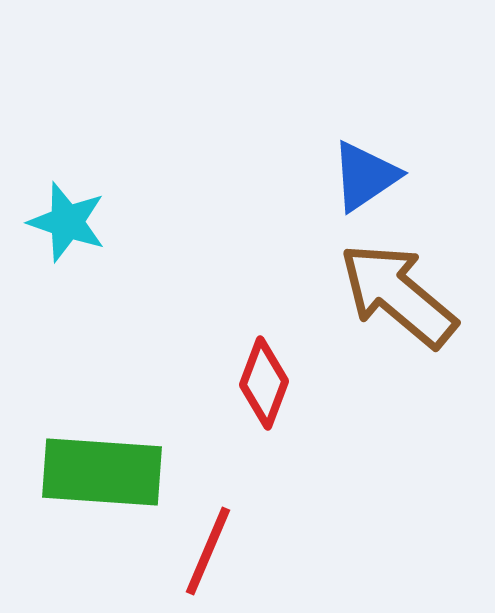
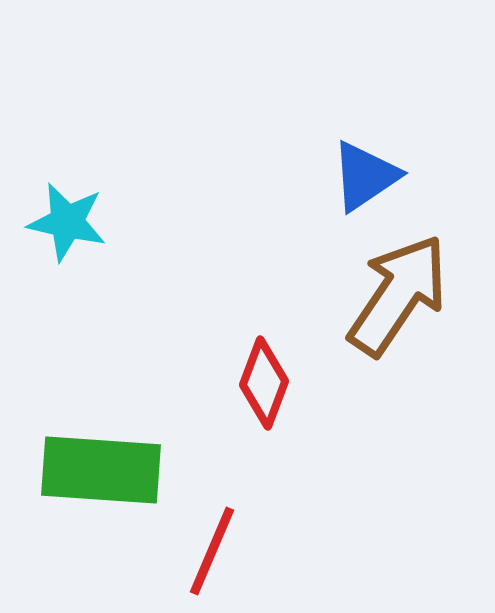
cyan star: rotated 6 degrees counterclockwise
brown arrow: rotated 84 degrees clockwise
green rectangle: moved 1 px left, 2 px up
red line: moved 4 px right
